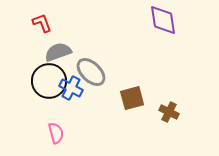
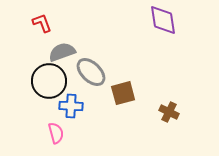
gray semicircle: moved 4 px right
blue cross: moved 18 px down; rotated 25 degrees counterclockwise
brown square: moved 9 px left, 5 px up
